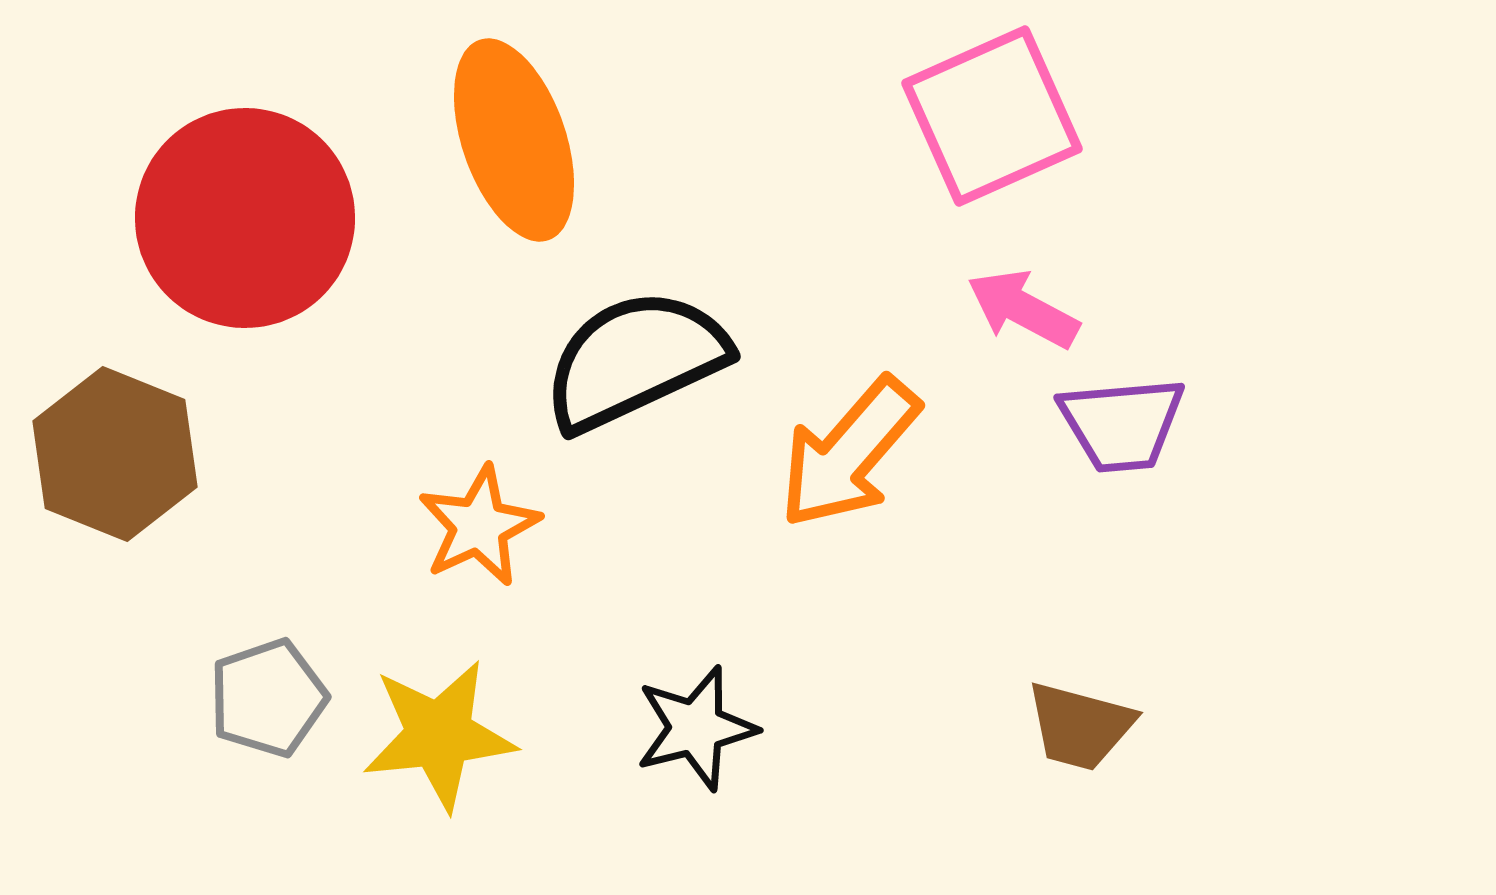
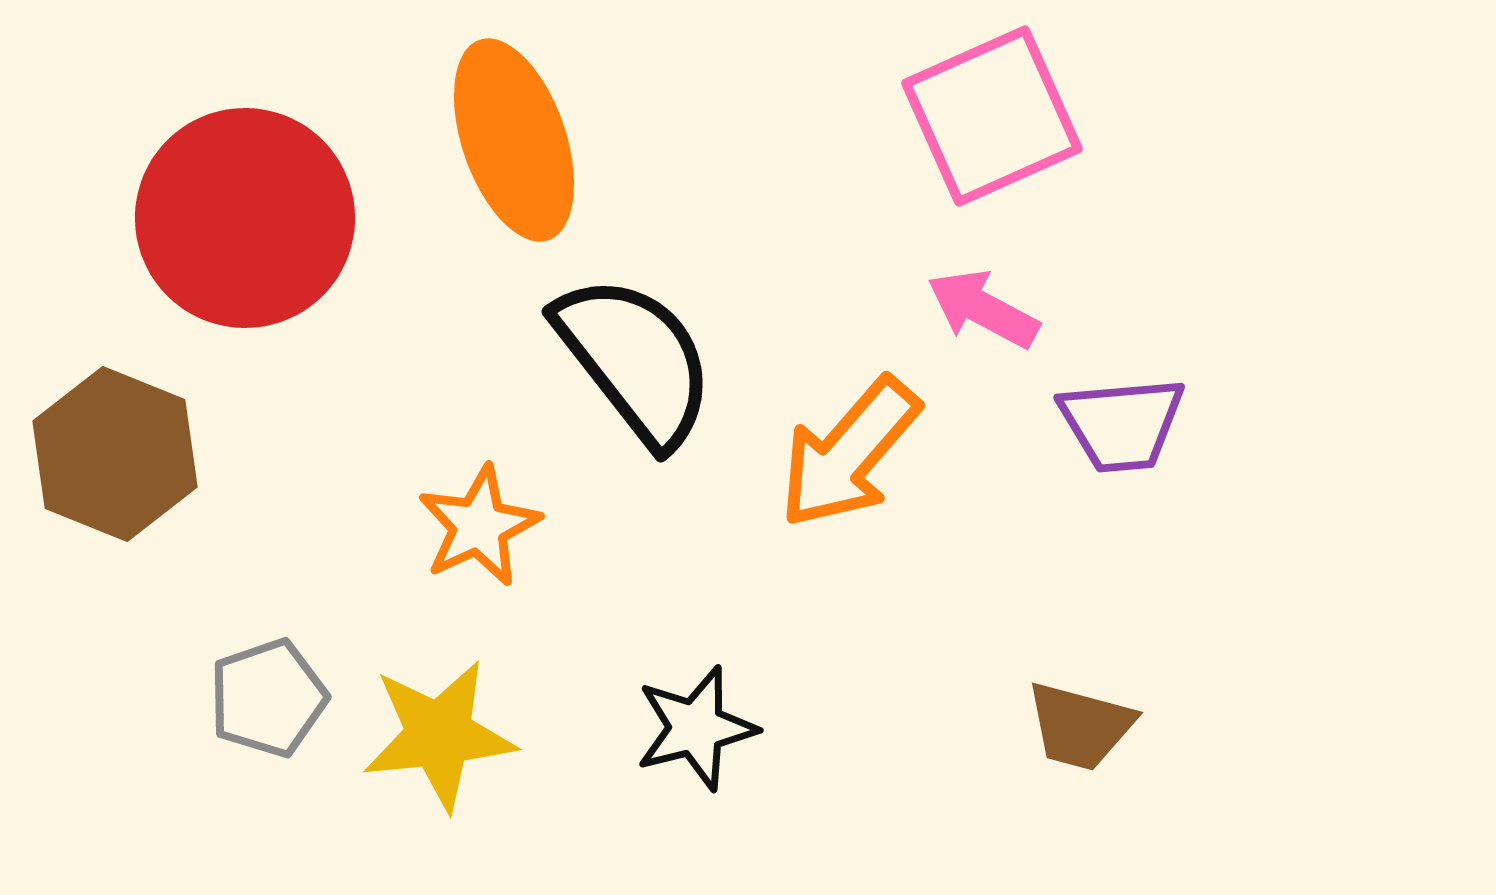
pink arrow: moved 40 px left
black semicircle: rotated 77 degrees clockwise
